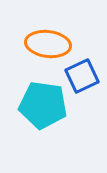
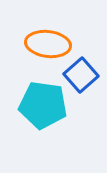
blue square: moved 1 px left, 1 px up; rotated 16 degrees counterclockwise
